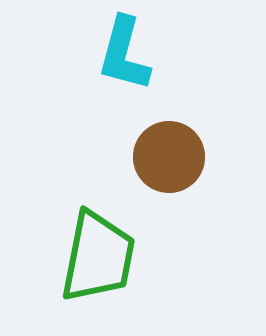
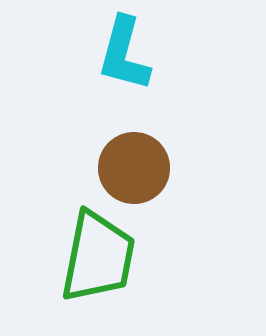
brown circle: moved 35 px left, 11 px down
